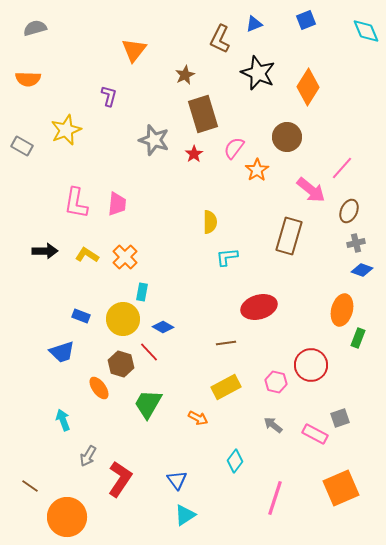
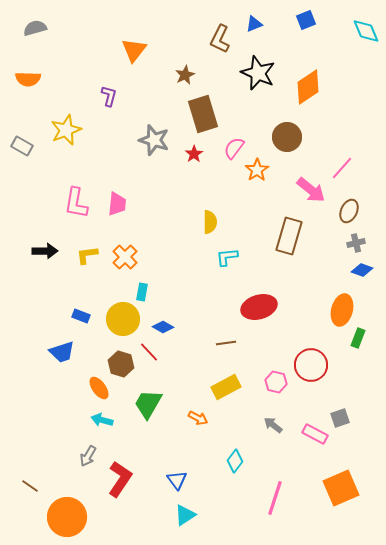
orange diamond at (308, 87): rotated 24 degrees clockwise
yellow L-shape at (87, 255): rotated 40 degrees counterclockwise
cyan arrow at (63, 420): moved 39 px right; rotated 55 degrees counterclockwise
